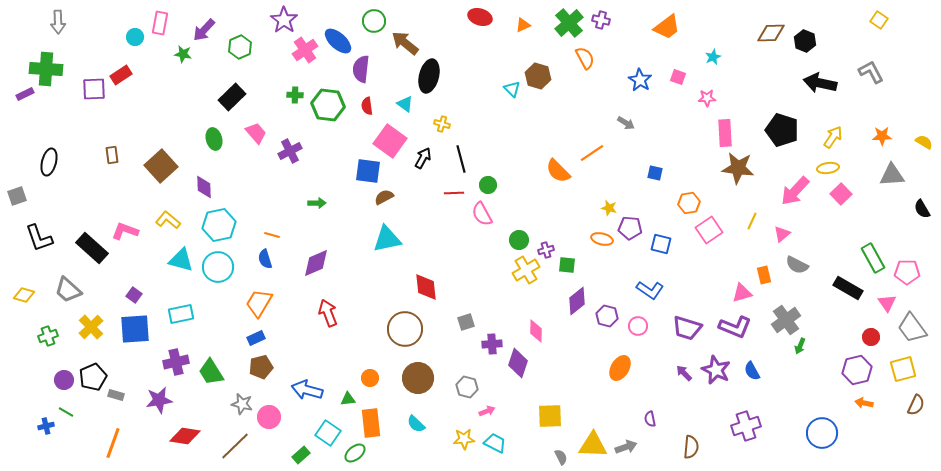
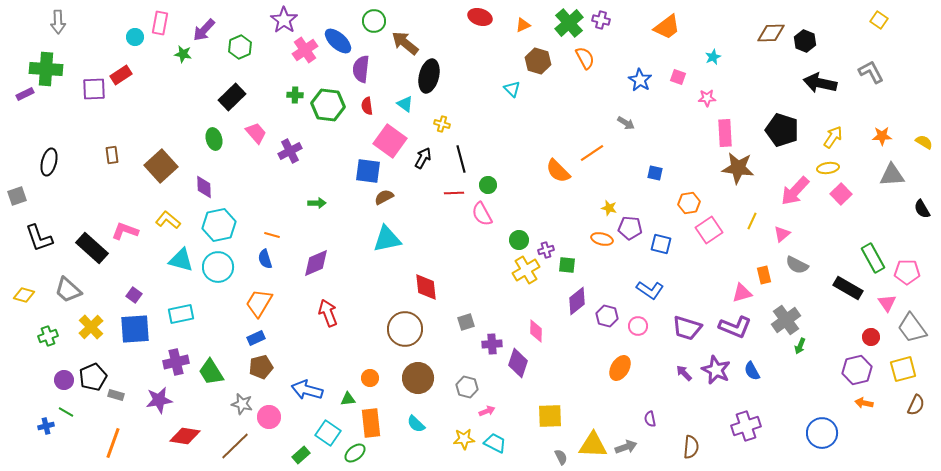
brown hexagon at (538, 76): moved 15 px up
